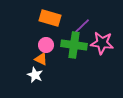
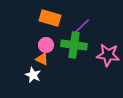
pink star: moved 6 px right, 12 px down
orange triangle: moved 1 px right
white star: moved 2 px left
